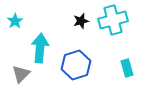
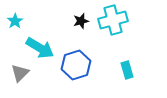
cyan arrow: rotated 116 degrees clockwise
cyan rectangle: moved 2 px down
gray triangle: moved 1 px left, 1 px up
